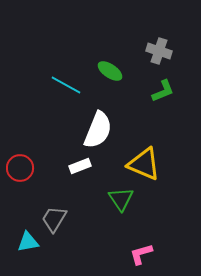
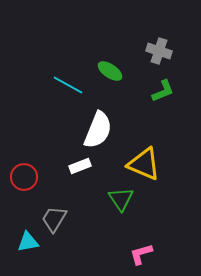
cyan line: moved 2 px right
red circle: moved 4 px right, 9 px down
